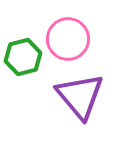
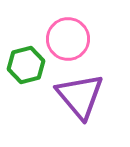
green hexagon: moved 3 px right, 8 px down
